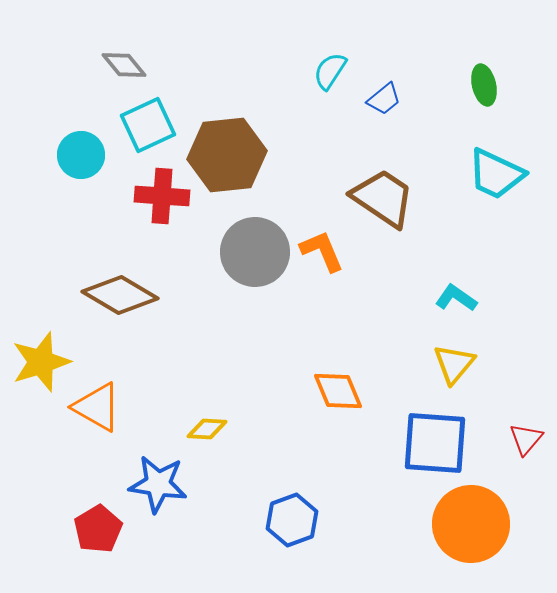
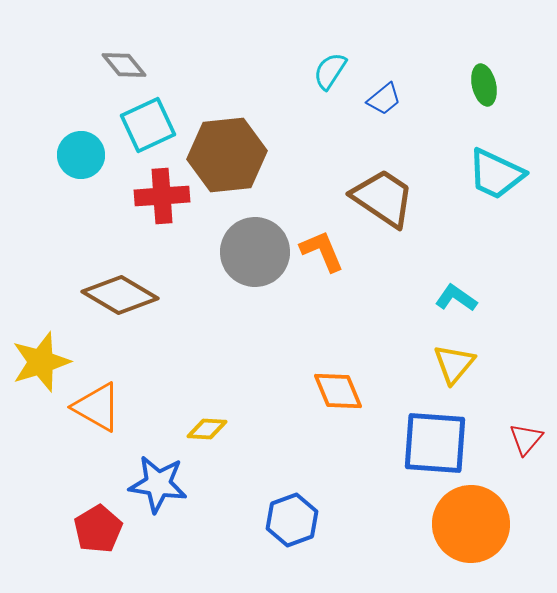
red cross: rotated 8 degrees counterclockwise
